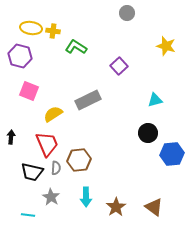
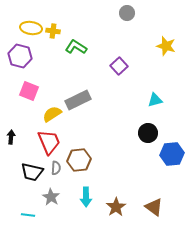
gray rectangle: moved 10 px left
yellow semicircle: moved 1 px left
red trapezoid: moved 2 px right, 2 px up
